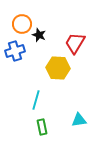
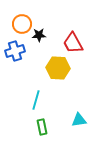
black star: rotated 24 degrees counterclockwise
red trapezoid: moved 2 px left; rotated 60 degrees counterclockwise
